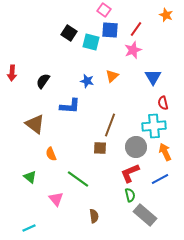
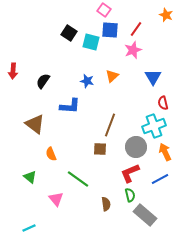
red arrow: moved 1 px right, 2 px up
cyan cross: rotated 15 degrees counterclockwise
brown square: moved 1 px down
brown semicircle: moved 12 px right, 12 px up
